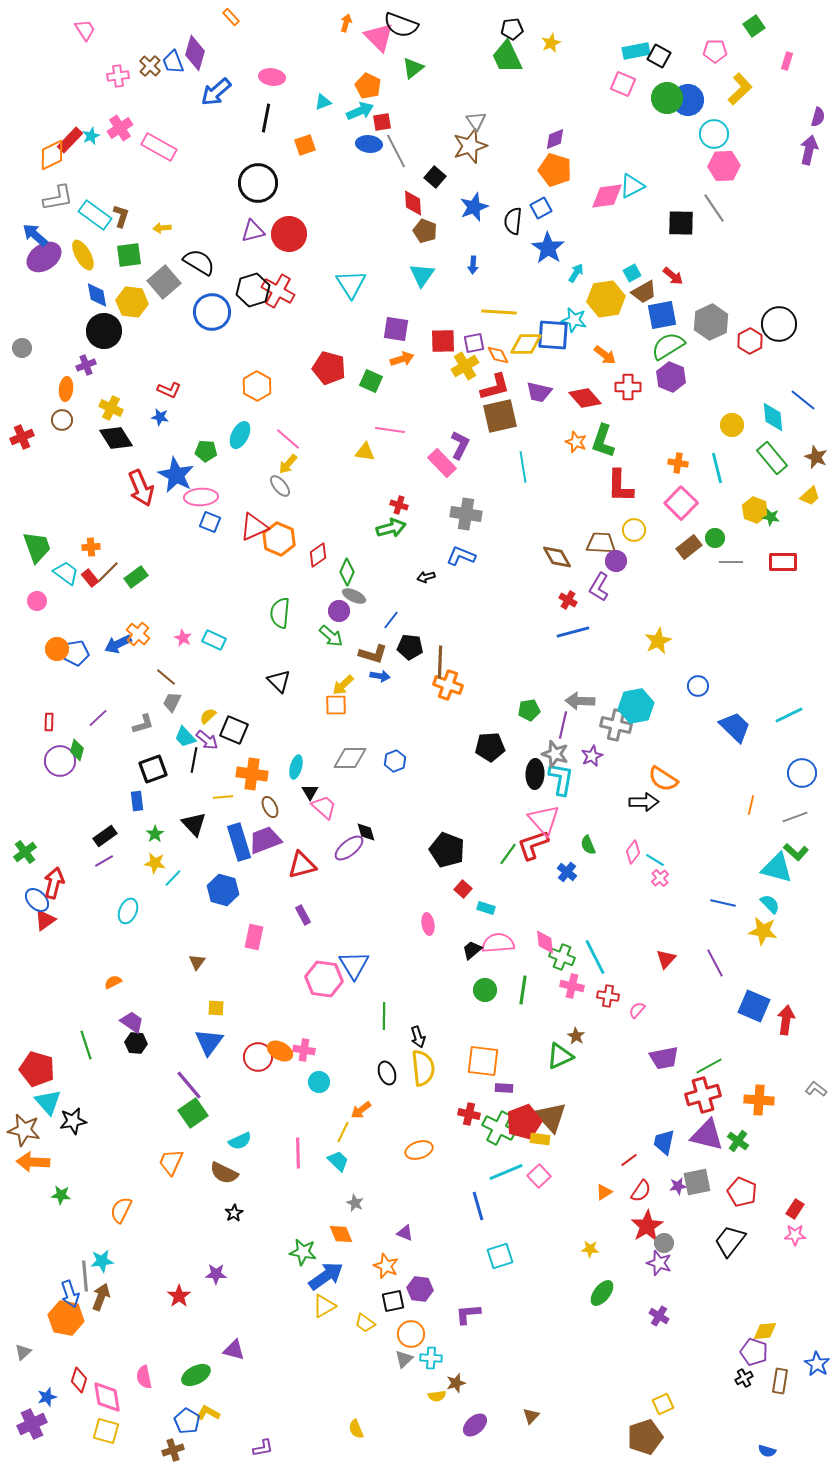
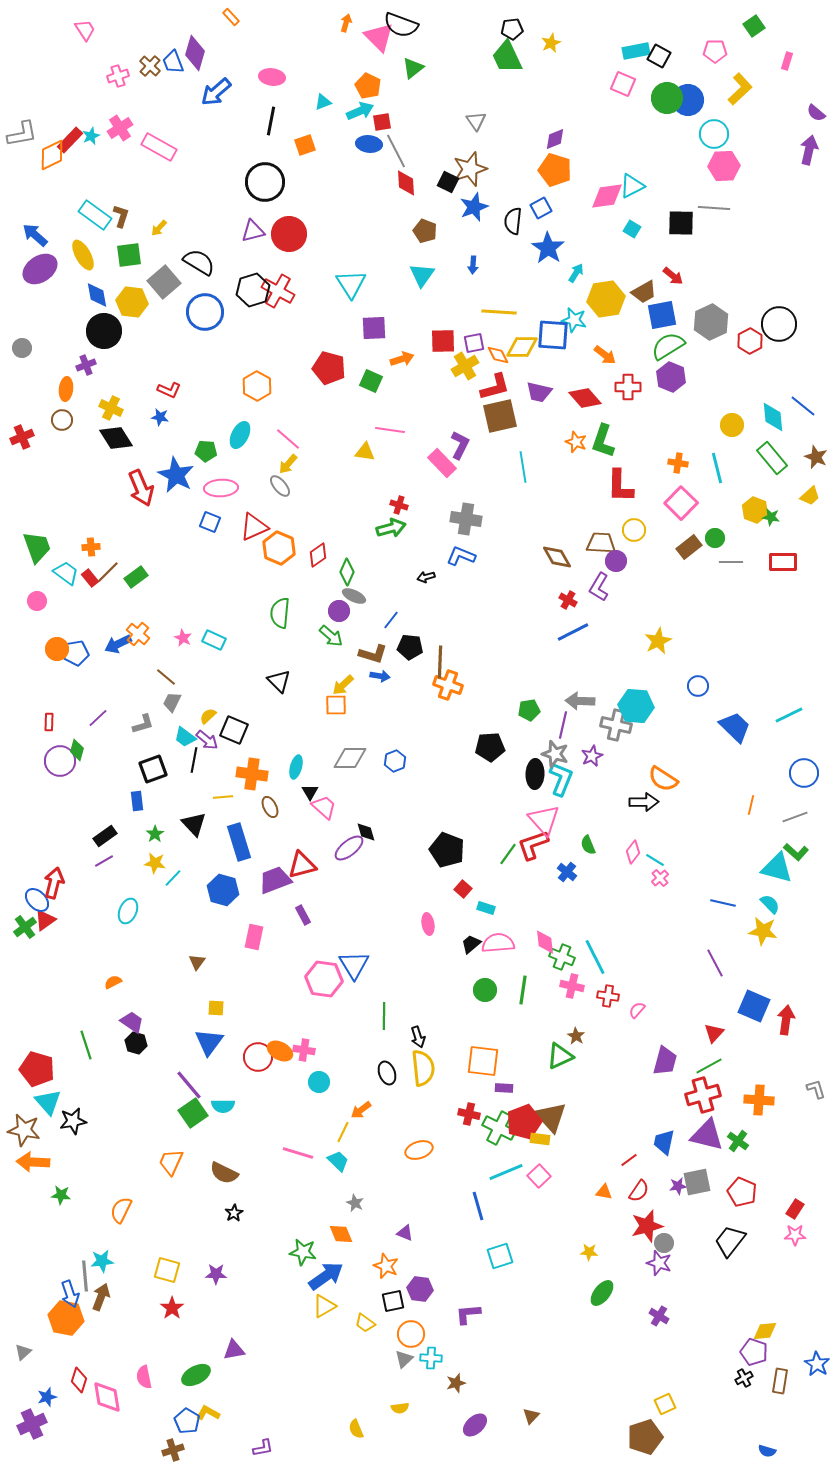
pink cross at (118, 76): rotated 10 degrees counterclockwise
purple semicircle at (818, 117): moved 2 px left, 4 px up; rotated 114 degrees clockwise
black line at (266, 118): moved 5 px right, 3 px down
brown star at (470, 146): moved 23 px down
black square at (435, 177): moved 13 px right, 5 px down; rotated 15 degrees counterclockwise
black circle at (258, 183): moved 7 px right, 1 px up
gray L-shape at (58, 198): moved 36 px left, 64 px up
red diamond at (413, 203): moved 7 px left, 20 px up
gray line at (714, 208): rotated 52 degrees counterclockwise
yellow arrow at (162, 228): moved 3 px left; rotated 42 degrees counterclockwise
purple ellipse at (44, 257): moved 4 px left, 12 px down
cyan square at (632, 273): moved 44 px up; rotated 30 degrees counterclockwise
blue circle at (212, 312): moved 7 px left
purple square at (396, 329): moved 22 px left, 1 px up; rotated 12 degrees counterclockwise
yellow diamond at (526, 344): moved 4 px left, 3 px down
blue line at (803, 400): moved 6 px down
pink ellipse at (201, 497): moved 20 px right, 9 px up
gray cross at (466, 514): moved 5 px down
orange hexagon at (279, 539): moved 9 px down
blue line at (573, 632): rotated 12 degrees counterclockwise
cyan hexagon at (636, 706): rotated 16 degrees clockwise
cyan trapezoid at (185, 737): rotated 10 degrees counterclockwise
blue circle at (802, 773): moved 2 px right
cyan L-shape at (561, 779): rotated 12 degrees clockwise
purple trapezoid at (265, 840): moved 10 px right, 40 px down
green cross at (25, 852): moved 75 px down
black trapezoid at (472, 950): moved 1 px left, 6 px up
red triangle at (666, 959): moved 48 px right, 74 px down
black hexagon at (136, 1043): rotated 10 degrees clockwise
purple trapezoid at (664, 1058): moved 1 px right, 3 px down; rotated 64 degrees counterclockwise
gray L-shape at (816, 1089): rotated 35 degrees clockwise
cyan semicircle at (240, 1141): moved 17 px left, 35 px up; rotated 25 degrees clockwise
pink line at (298, 1153): rotated 72 degrees counterclockwise
red semicircle at (641, 1191): moved 2 px left
orange triangle at (604, 1192): rotated 42 degrees clockwise
red star at (647, 1226): rotated 16 degrees clockwise
yellow star at (590, 1249): moved 1 px left, 3 px down
red star at (179, 1296): moved 7 px left, 12 px down
purple triangle at (234, 1350): rotated 25 degrees counterclockwise
yellow semicircle at (437, 1396): moved 37 px left, 12 px down
yellow square at (663, 1404): moved 2 px right
yellow square at (106, 1431): moved 61 px right, 161 px up
